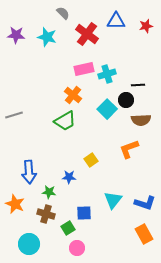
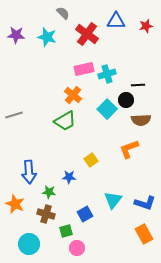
blue square: moved 1 px right, 1 px down; rotated 28 degrees counterclockwise
green square: moved 2 px left, 3 px down; rotated 16 degrees clockwise
